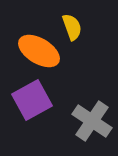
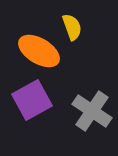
gray cross: moved 10 px up
